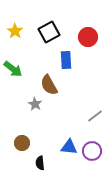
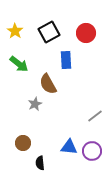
red circle: moved 2 px left, 4 px up
green arrow: moved 6 px right, 5 px up
brown semicircle: moved 1 px left, 1 px up
gray star: rotated 16 degrees clockwise
brown circle: moved 1 px right
